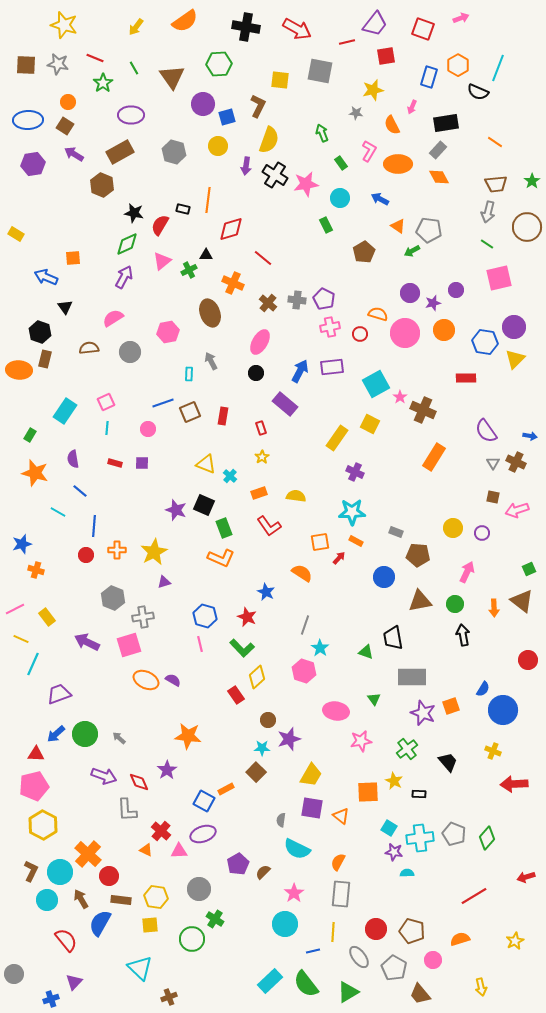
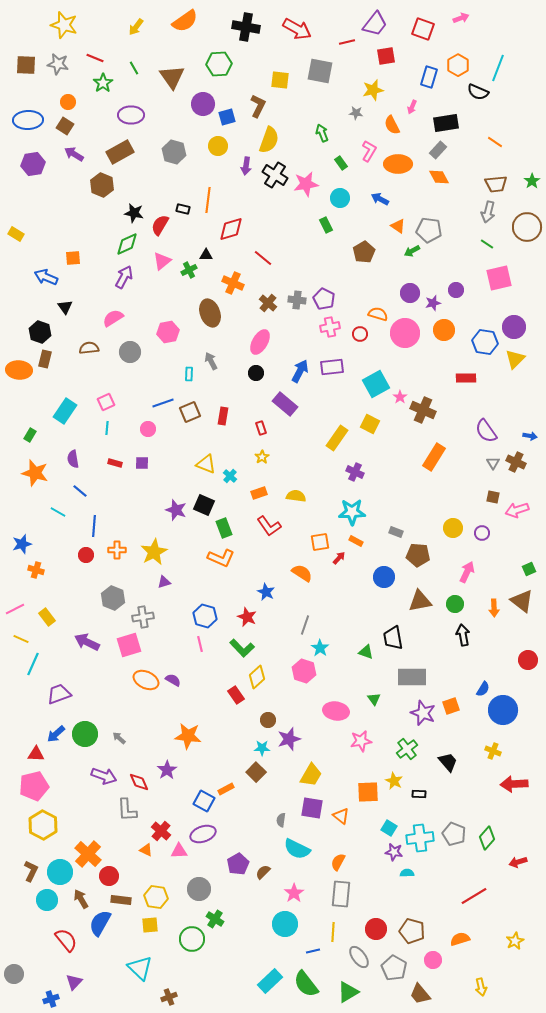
red arrow at (526, 877): moved 8 px left, 15 px up
